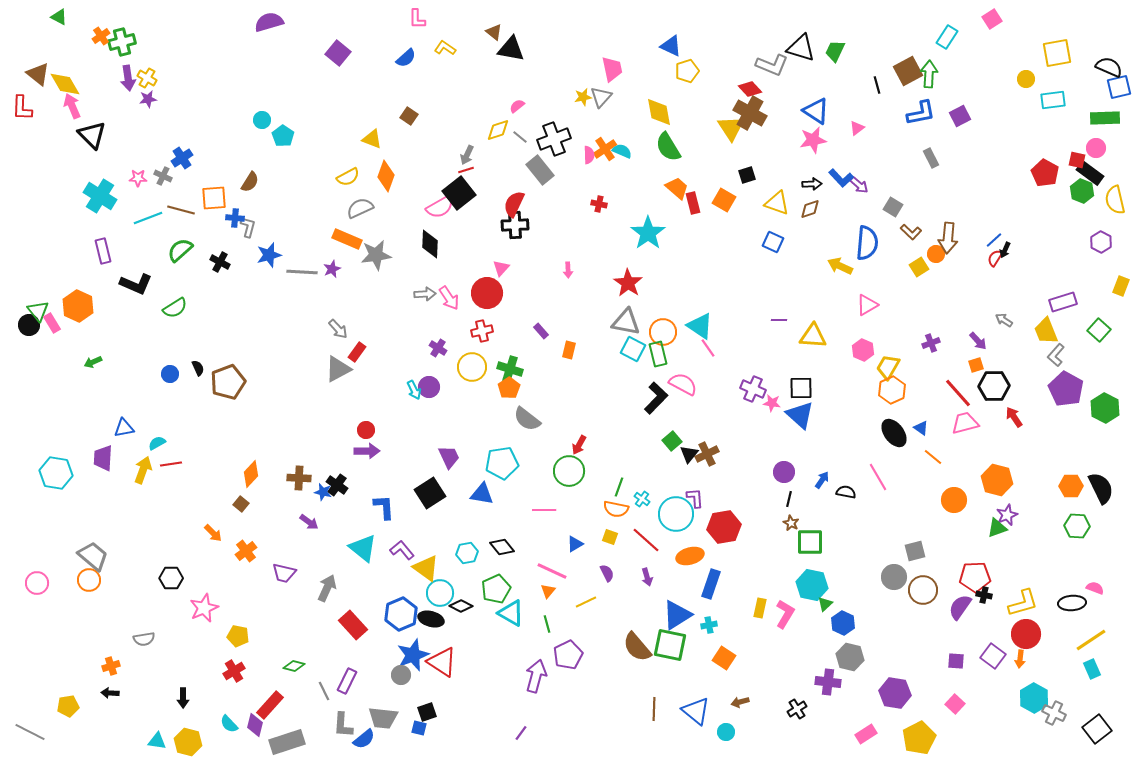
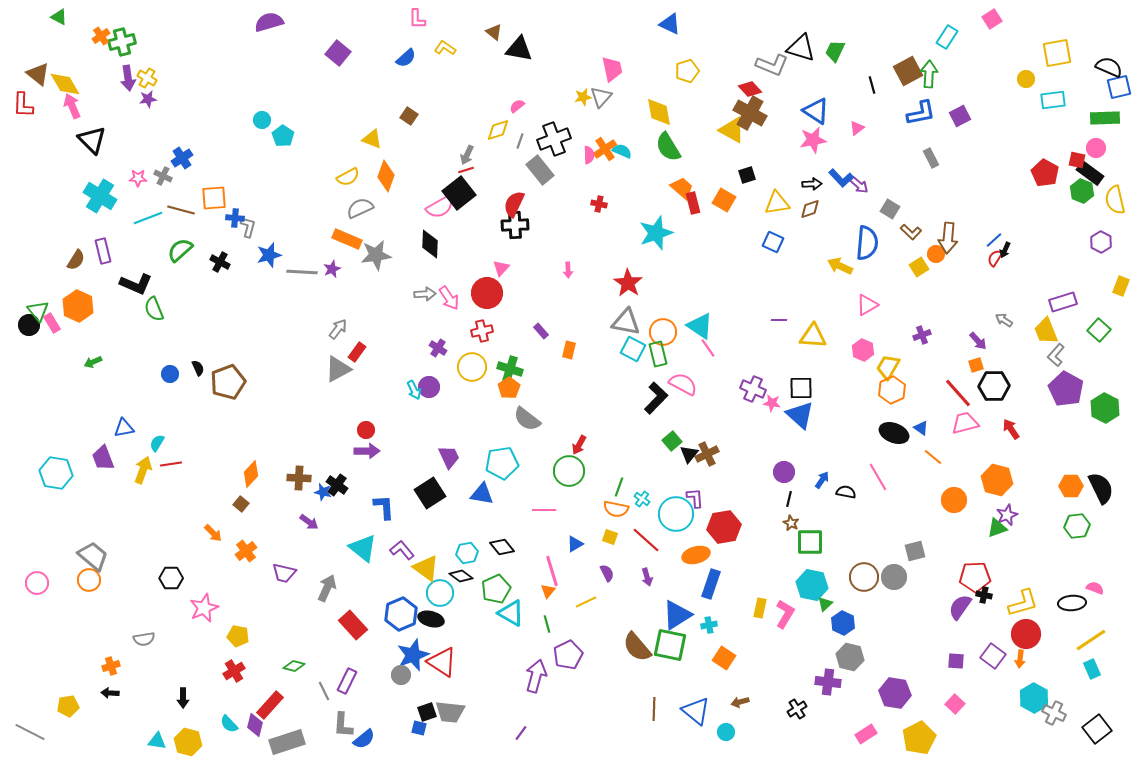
blue triangle at (671, 46): moved 1 px left, 22 px up
black triangle at (511, 49): moved 8 px right
black line at (877, 85): moved 5 px left
red L-shape at (22, 108): moved 1 px right, 3 px up
yellow triangle at (731, 128): moved 1 px right, 2 px down; rotated 28 degrees counterclockwise
black triangle at (92, 135): moved 5 px down
gray line at (520, 137): moved 4 px down; rotated 70 degrees clockwise
brown semicircle at (250, 182): moved 174 px left, 78 px down
orange trapezoid at (677, 188): moved 5 px right
yellow triangle at (777, 203): rotated 28 degrees counterclockwise
gray square at (893, 207): moved 3 px left, 2 px down
cyan star at (648, 233): moved 8 px right; rotated 16 degrees clockwise
green semicircle at (175, 308): moved 21 px left, 1 px down; rotated 100 degrees clockwise
gray arrow at (338, 329): rotated 100 degrees counterclockwise
purple cross at (931, 343): moved 9 px left, 8 px up
red arrow at (1014, 417): moved 3 px left, 12 px down
black ellipse at (894, 433): rotated 32 degrees counterclockwise
cyan semicircle at (157, 443): rotated 30 degrees counterclockwise
purple trapezoid at (103, 458): rotated 24 degrees counterclockwise
green hexagon at (1077, 526): rotated 10 degrees counterclockwise
orange ellipse at (690, 556): moved 6 px right, 1 px up
pink line at (552, 571): rotated 48 degrees clockwise
brown circle at (923, 590): moved 59 px left, 13 px up
black diamond at (461, 606): moved 30 px up; rotated 10 degrees clockwise
gray trapezoid at (383, 718): moved 67 px right, 6 px up
